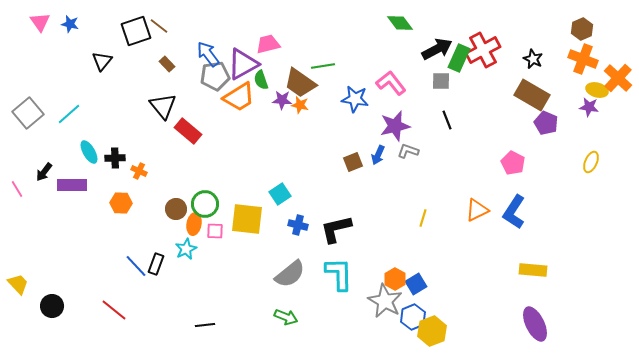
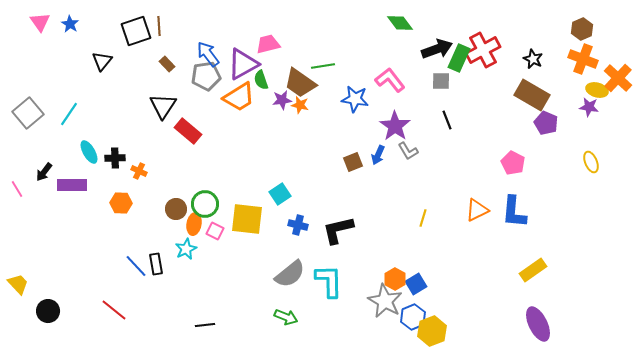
blue star at (70, 24): rotated 18 degrees clockwise
brown line at (159, 26): rotated 48 degrees clockwise
black arrow at (437, 49): rotated 8 degrees clockwise
gray pentagon at (215, 76): moved 9 px left
pink L-shape at (391, 83): moved 1 px left, 3 px up
purple star at (282, 100): rotated 12 degrees counterclockwise
black triangle at (163, 106): rotated 12 degrees clockwise
cyan line at (69, 114): rotated 15 degrees counterclockwise
purple star at (395, 126): rotated 24 degrees counterclockwise
gray L-shape at (408, 151): rotated 140 degrees counterclockwise
yellow ellipse at (591, 162): rotated 45 degrees counterclockwise
blue L-shape at (514, 212): rotated 28 degrees counterclockwise
black L-shape at (336, 229): moved 2 px right, 1 px down
pink square at (215, 231): rotated 24 degrees clockwise
black rectangle at (156, 264): rotated 30 degrees counterclockwise
yellow rectangle at (533, 270): rotated 40 degrees counterclockwise
cyan L-shape at (339, 274): moved 10 px left, 7 px down
black circle at (52, 306): moved 4 px left, 5 px down
purple ellipse at (535, 324): moved 3 px right
